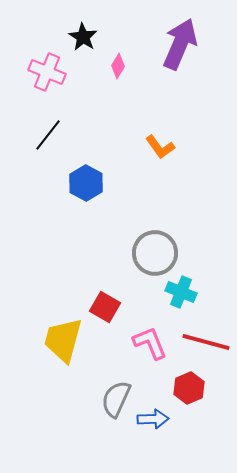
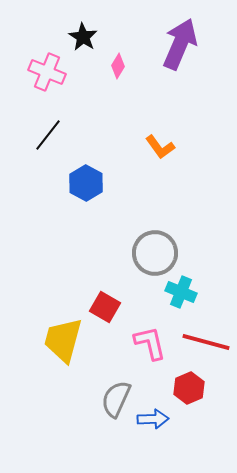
pink L-shape: rotated 9 degrees clockwise
